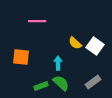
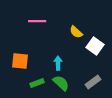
yellow semicircle: moved 1 px right, 11 px up
orange square: moved 1 px left, 4 px down
green rectangle: moved 4 px left, 3 px up
